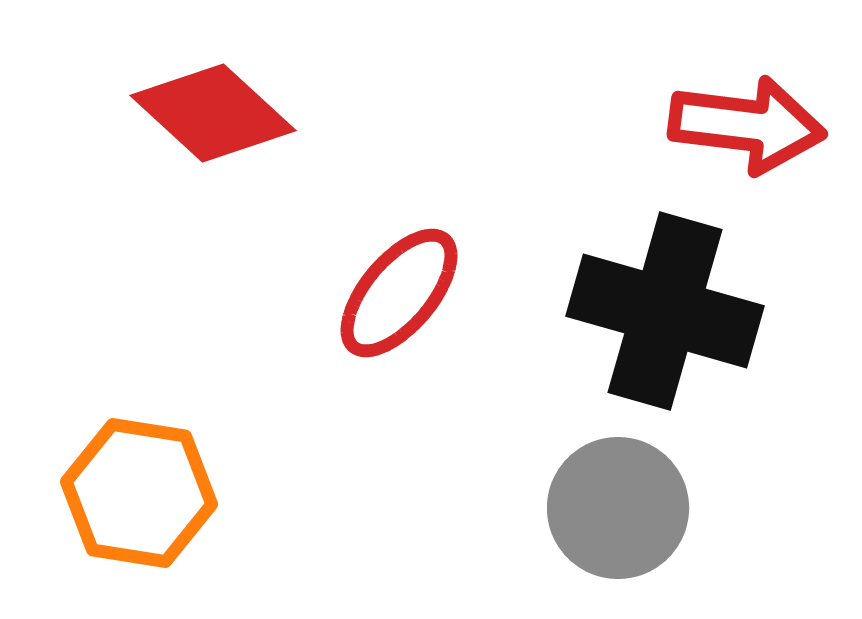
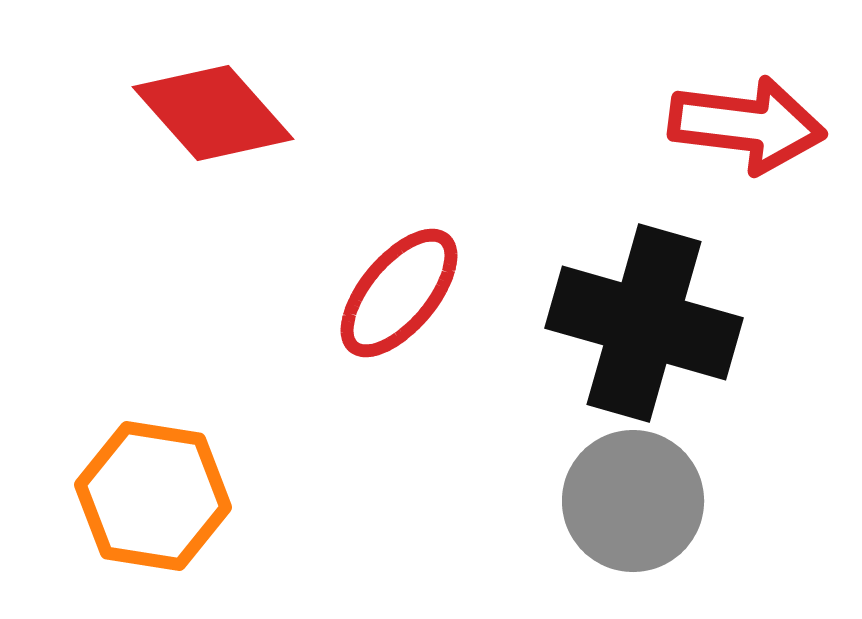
red diamond: rotated 6 degrees clockwise
black cross: moved 21 px left, 12 px down
orange hexagon: moved 14 px right, 3 px down
gray circle: moved 15 px right, 7 px up
